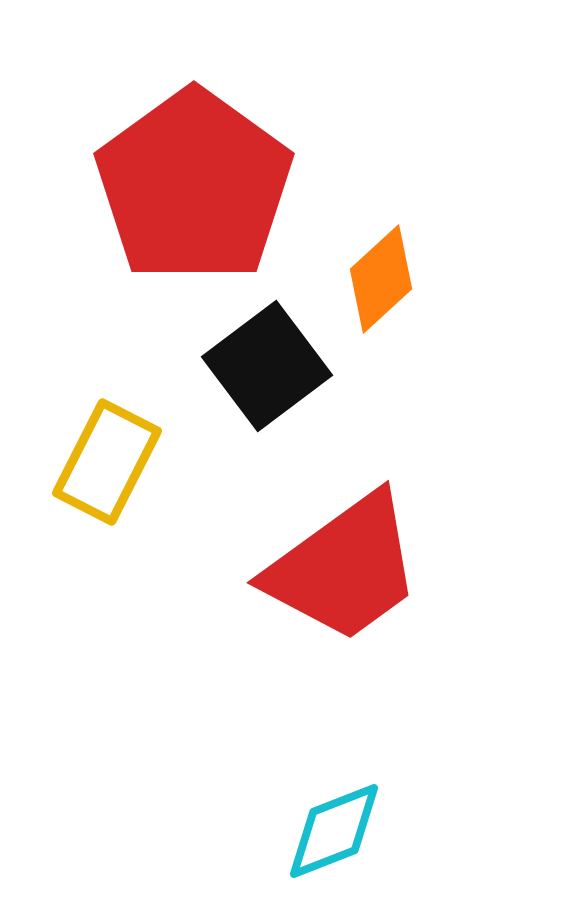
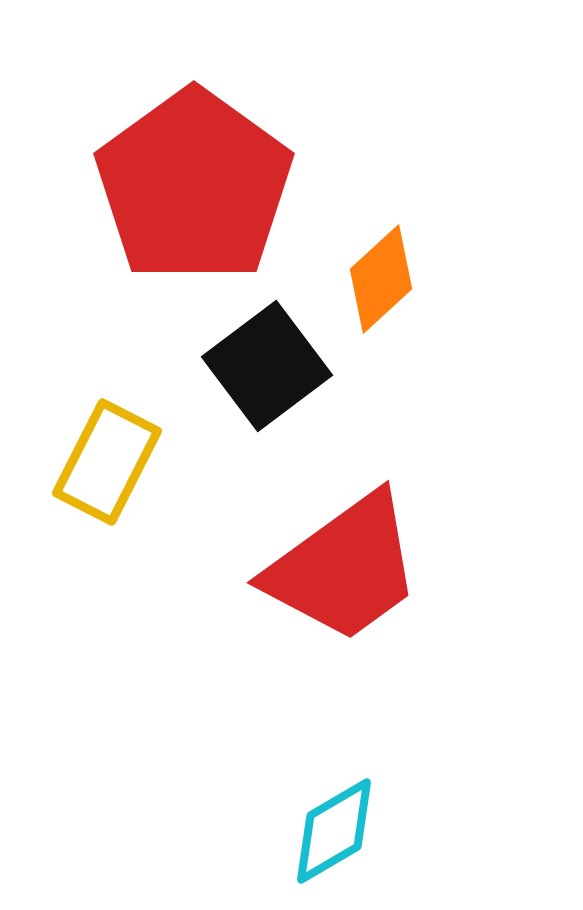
cyan diamond: rotated 9 degrees counterclockwise
